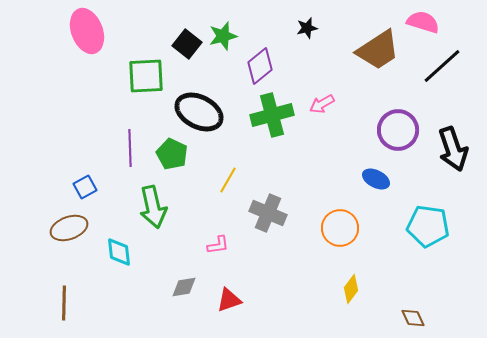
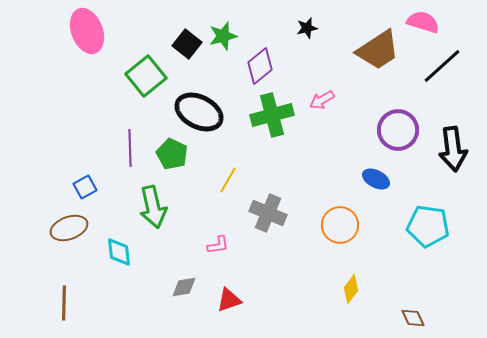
green square: rotated 36 degrees counterclockwise
pink arrow: moved 4 px up
black arrow: rotated 12 degrees clockwise
orange circle: moved 3 px up
